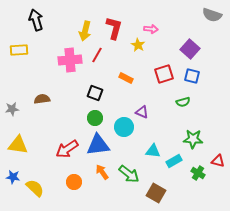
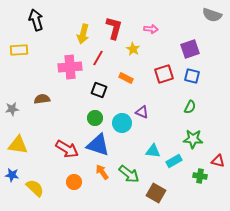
yellow arrow: moved 2 px left, 3 px down
yellow star: moved 5 px left, 4 px down
purple square: rotated 30 degrees clockwise
red line: moved 1 px right, 3 px down
pink cross: moved 7 px down
black square: moved 4 px right, 3 px up
green semicircle: moved 7 px right, 5 px down; rotated 48 degrees counterclockwise
cyan circle: moved 2 px left, 4 px up
blue triangle: rotated 25 degrees clockwise
red arrow: rotated 115 degrees counterclockwise
green cross: moved 2 px right, 3 px down; rotated 24 degrees counterclockwise
blue star: moved 1 px left, 2 px up
